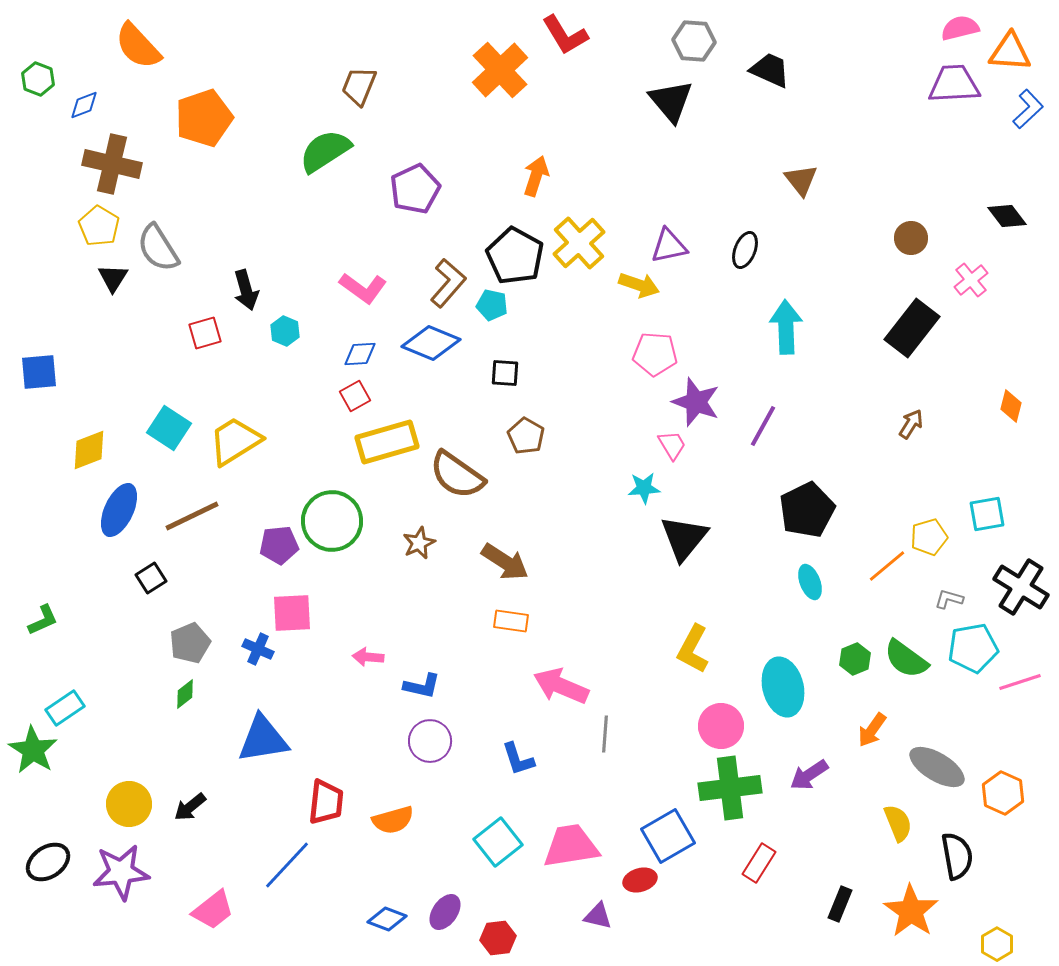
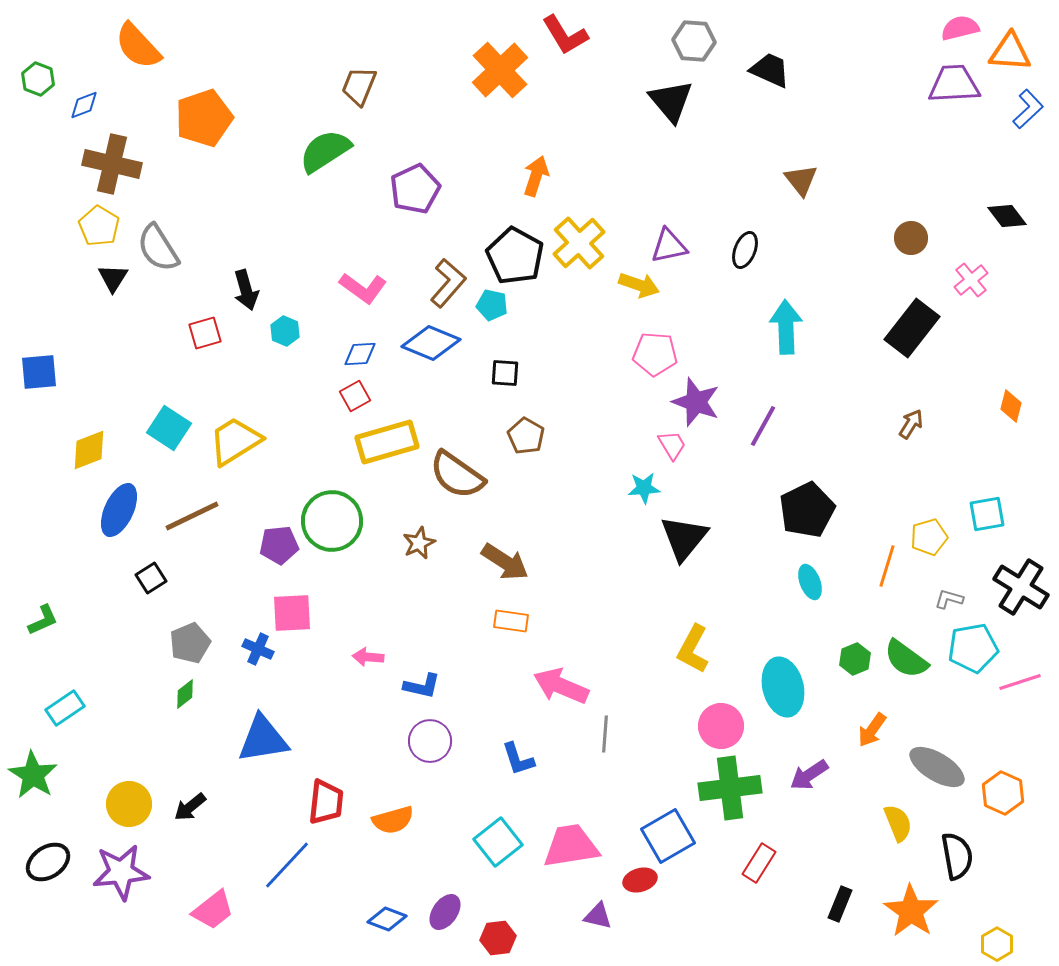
orange line at (887, 566): rotated 33 degrees counterclockwise
green star at (33, 750): moved 25 px down
